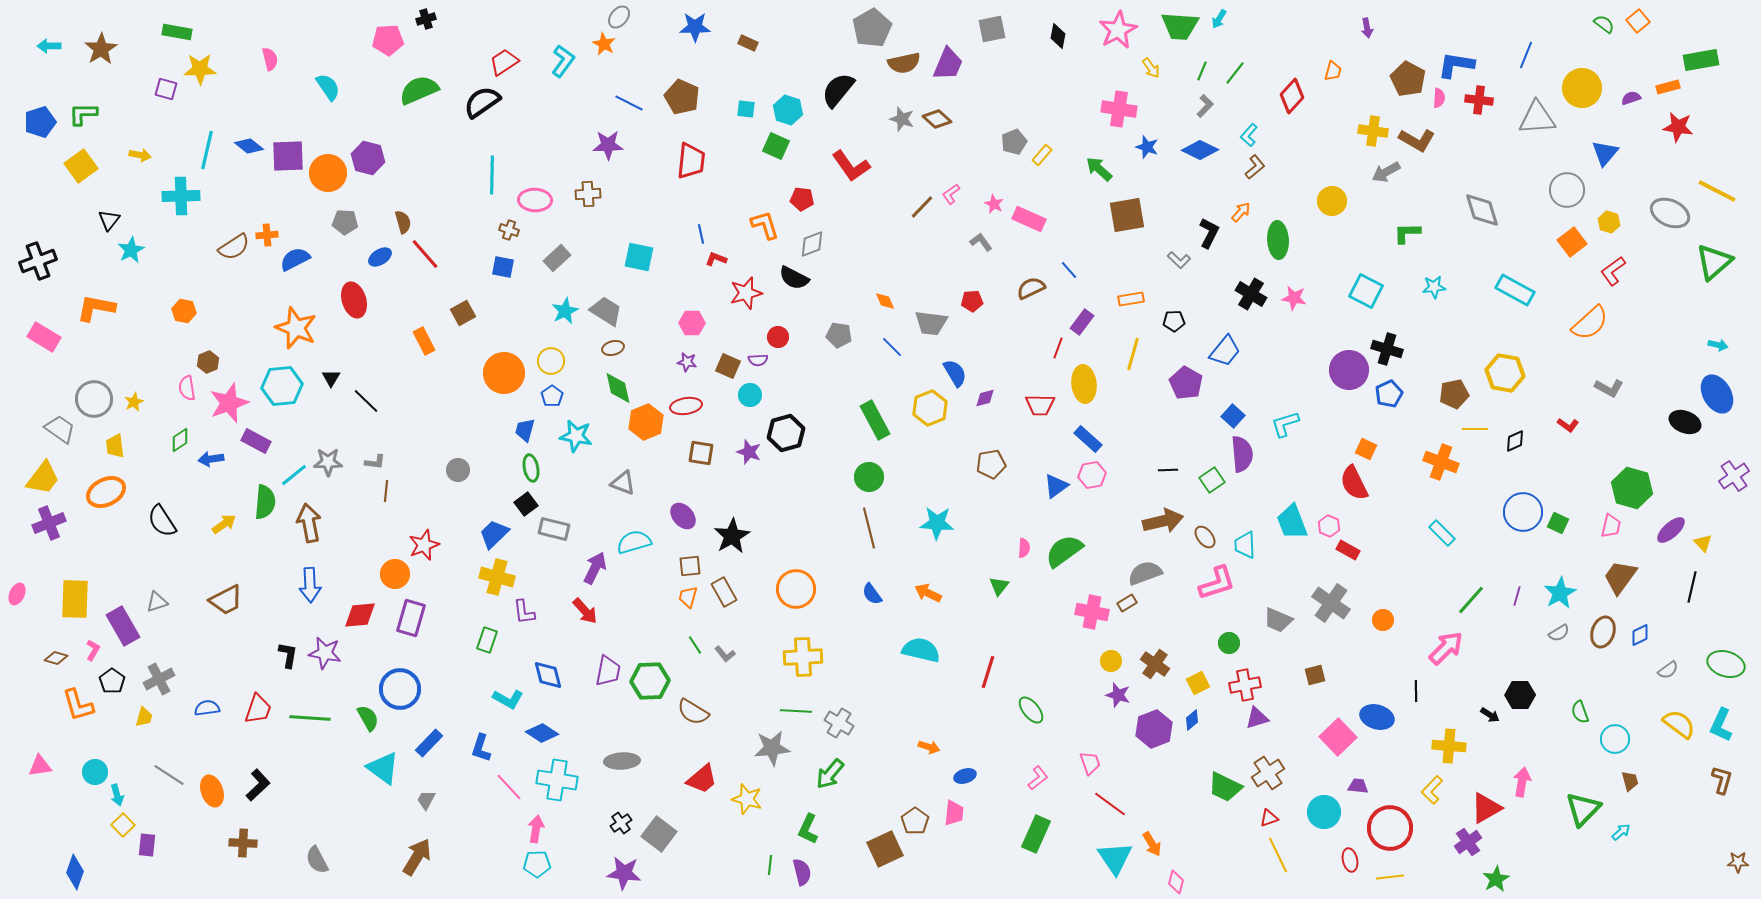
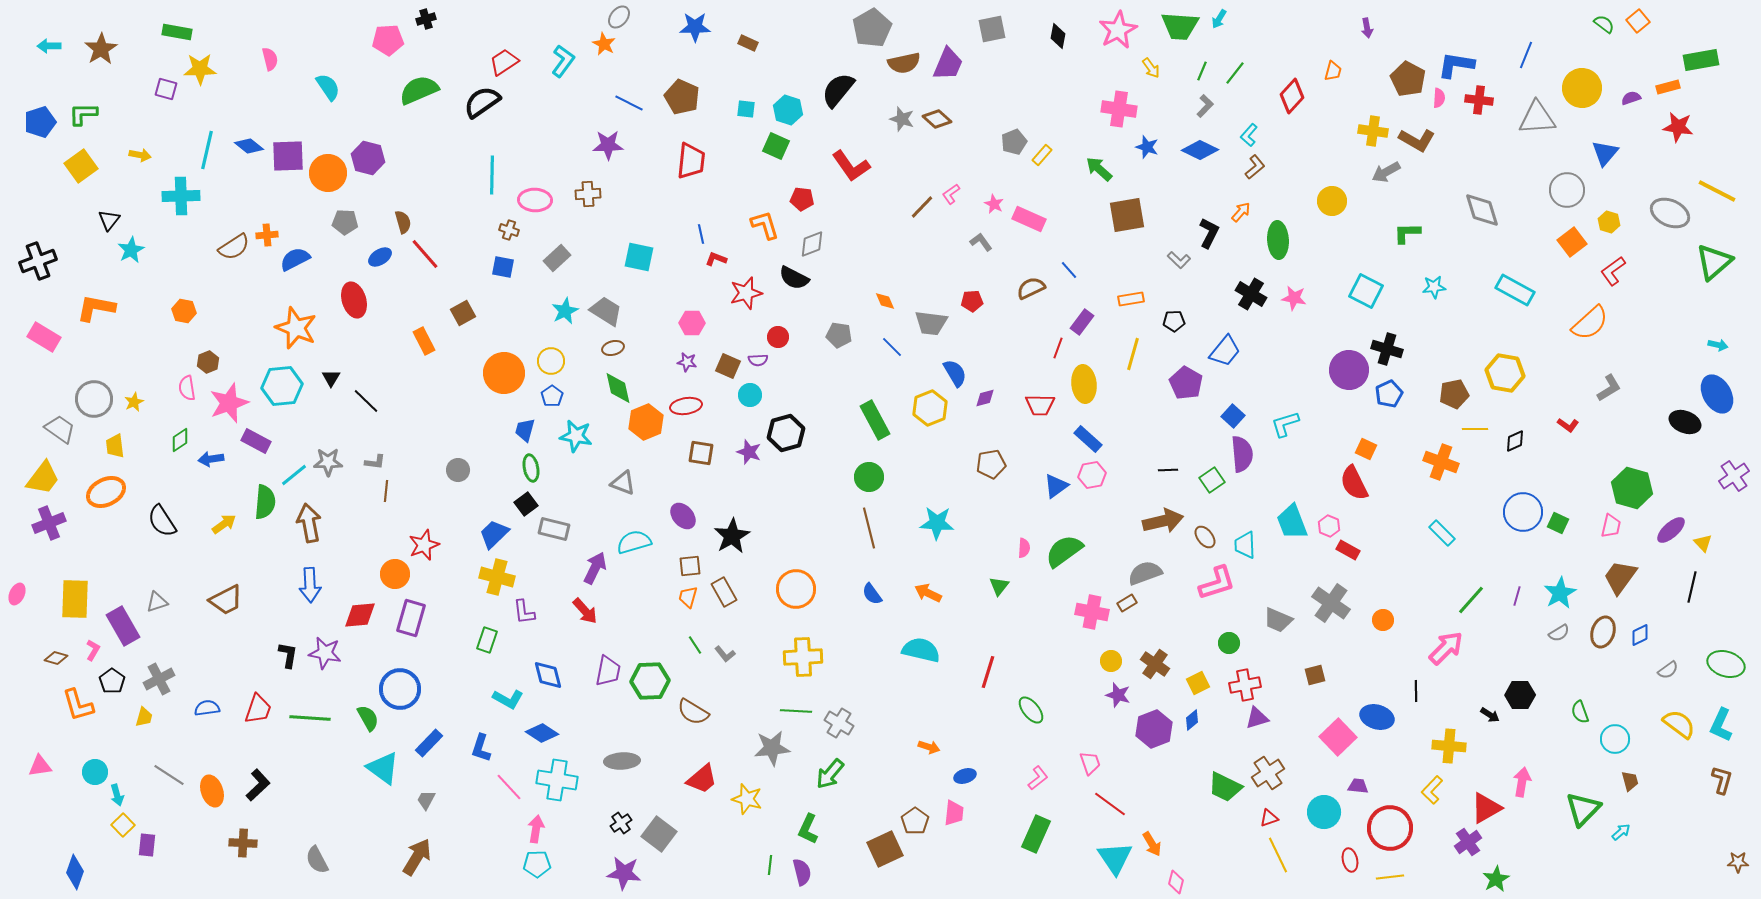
gray L-shape at (1609, 388): rotated 60 degrees counterclockwise
